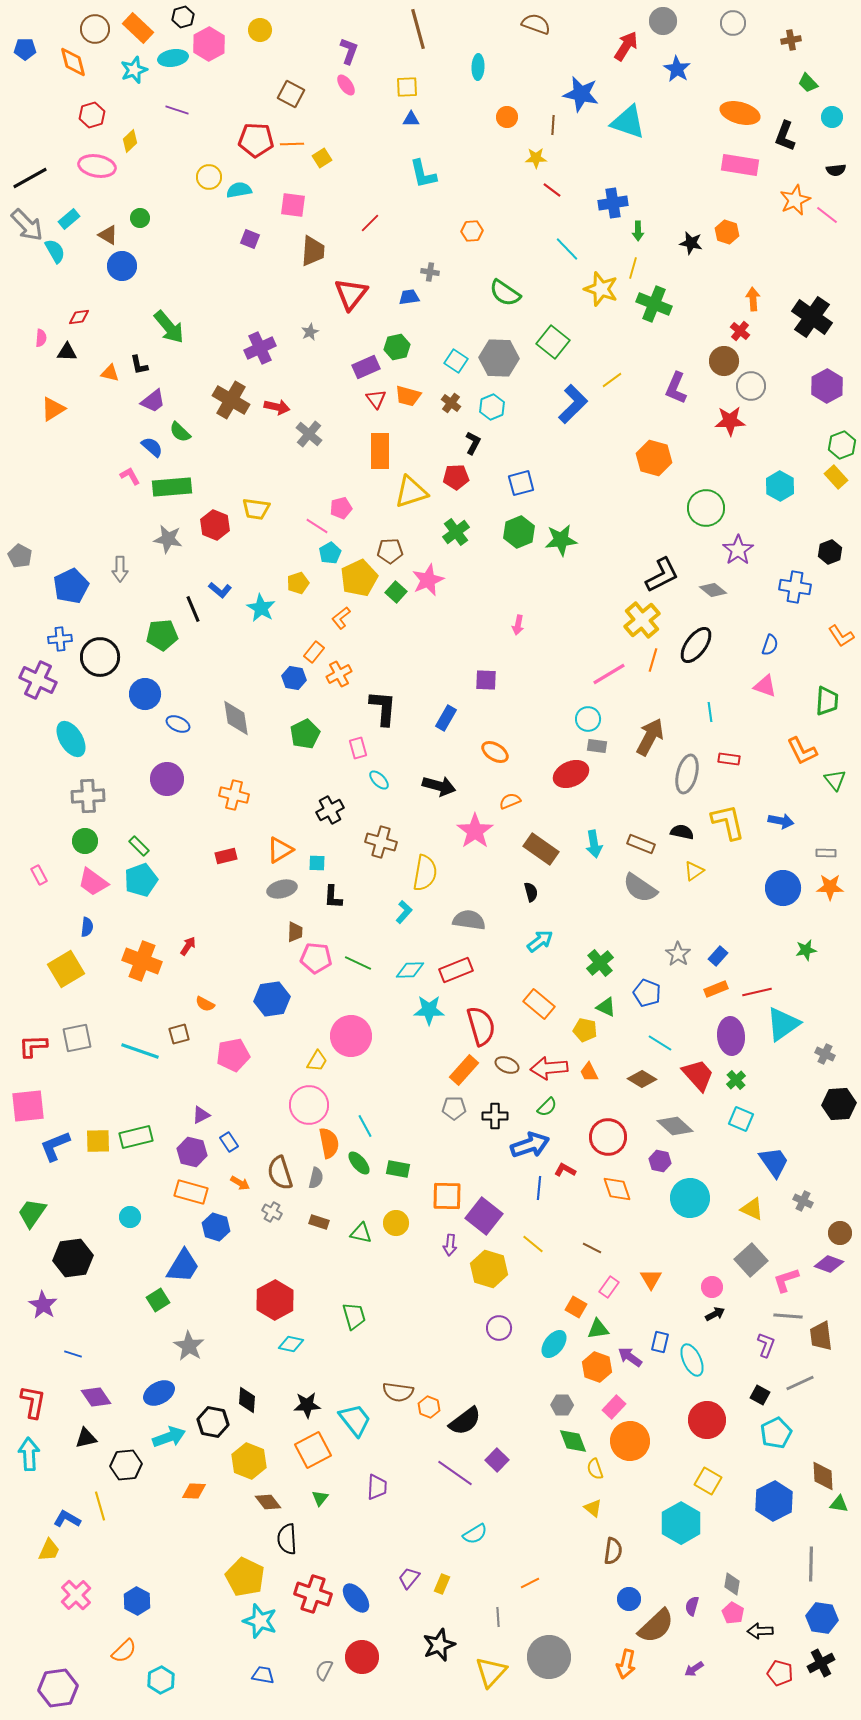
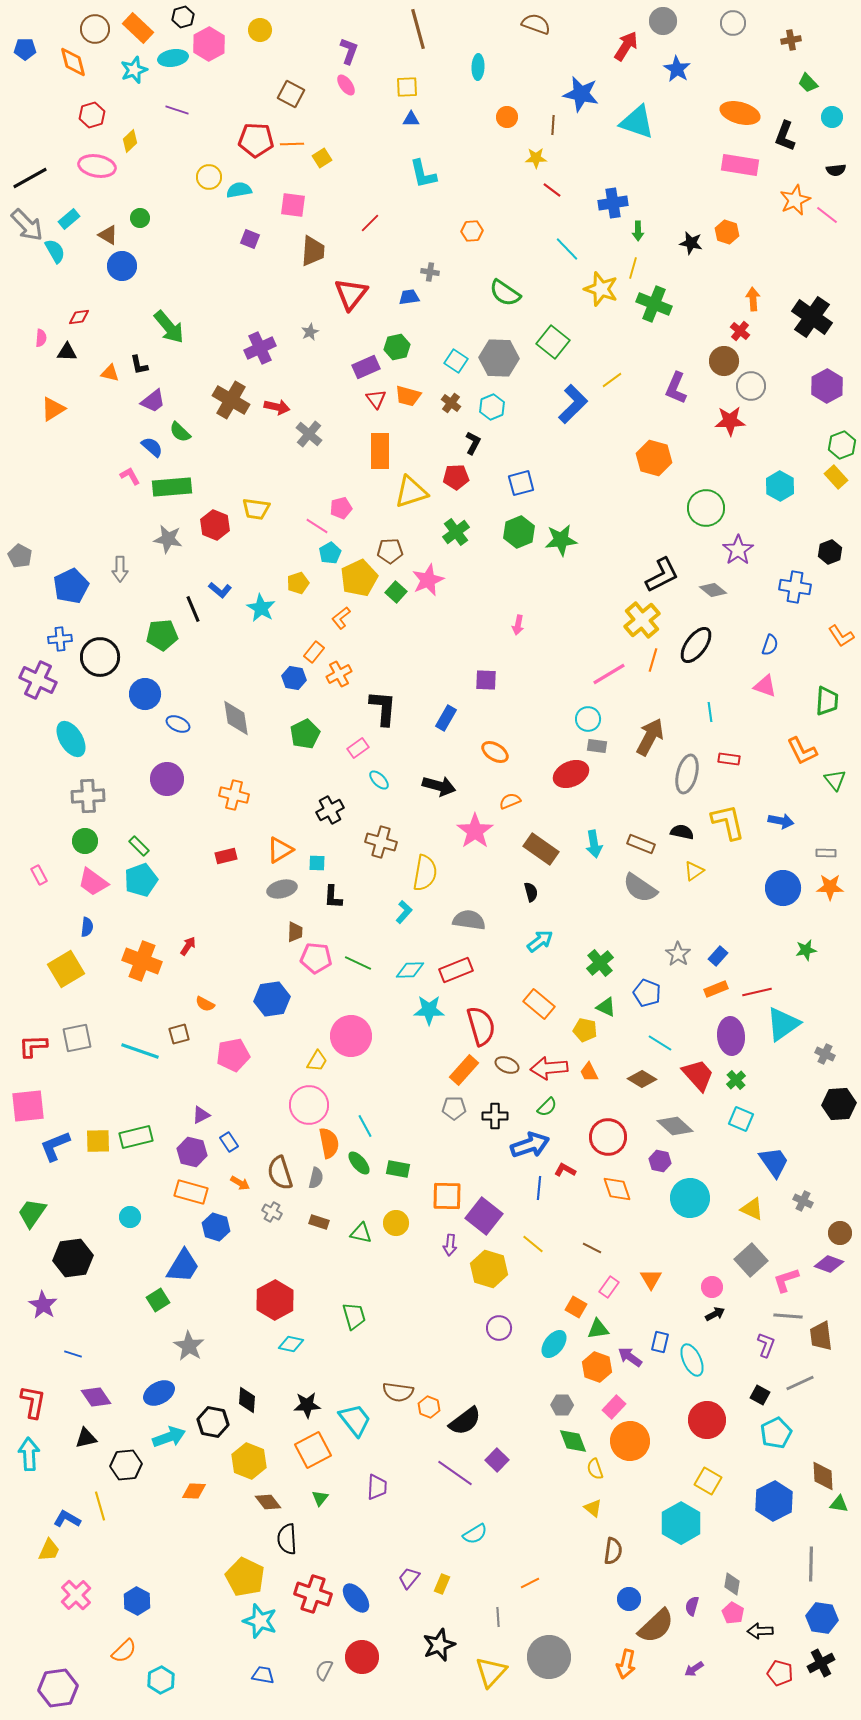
cyan triangle at (628, 122): moved 9 px right
pink rectangle at (358, 748): rotated 70 degrees clockwise
